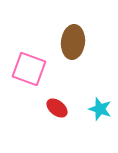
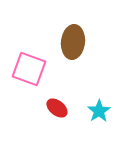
cyan star: moved 1 px left, 2 px down; rotated 20 degrees clockwise
